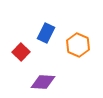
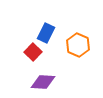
red square: moved 12 px right
